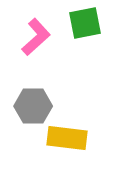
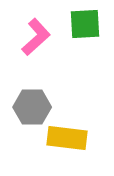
green square: moved 1 px down; rotated 8 degrees clockwise
gray hexagon: moved 1 px left, 1 px down
